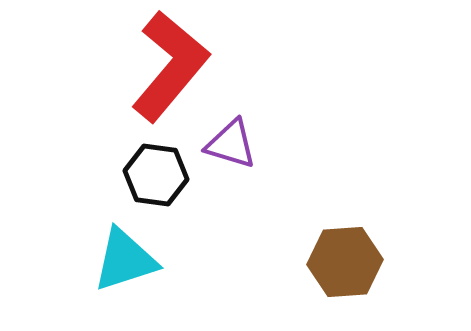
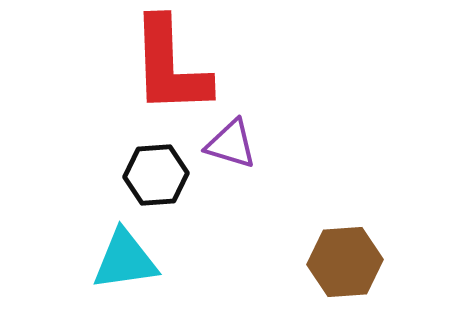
red L-shape: rotated 138 degrees clockwise
black hexagon: rotated 12 degrees counterclockwise
cyan triangle: rotated 10 degrees clockwise
